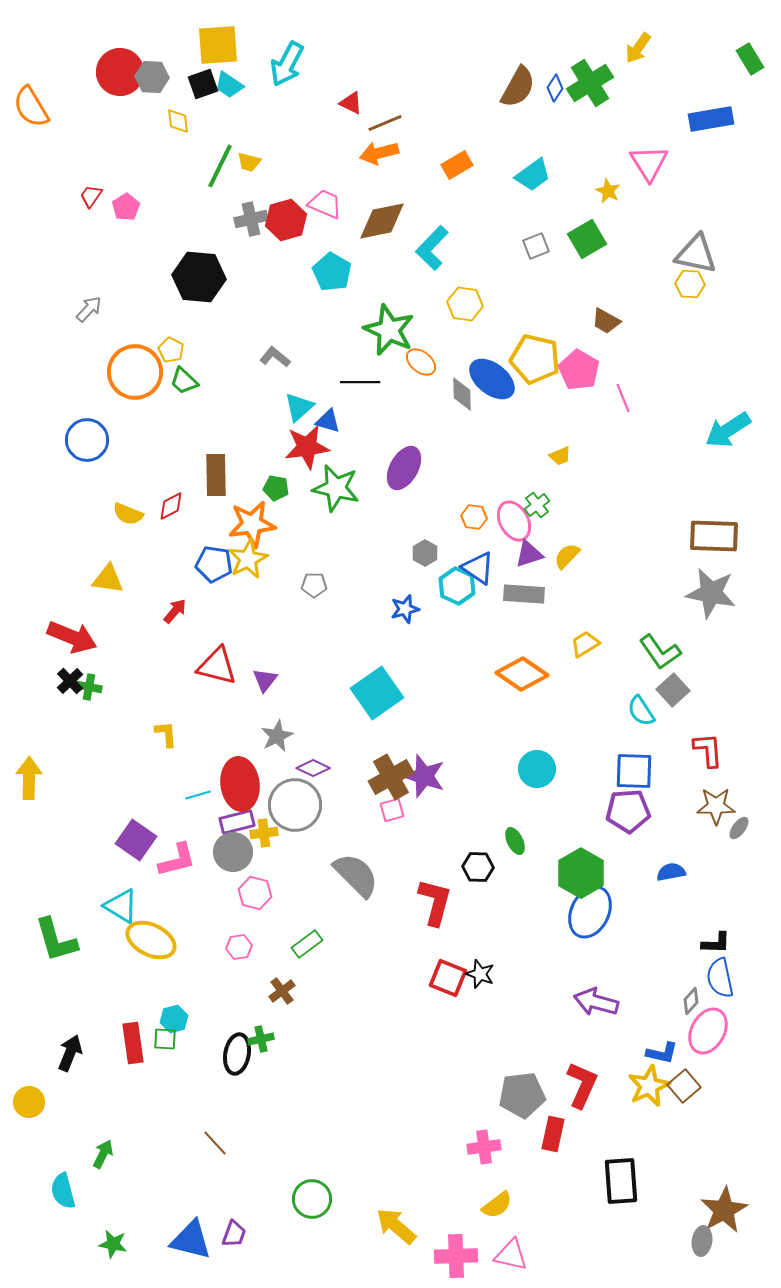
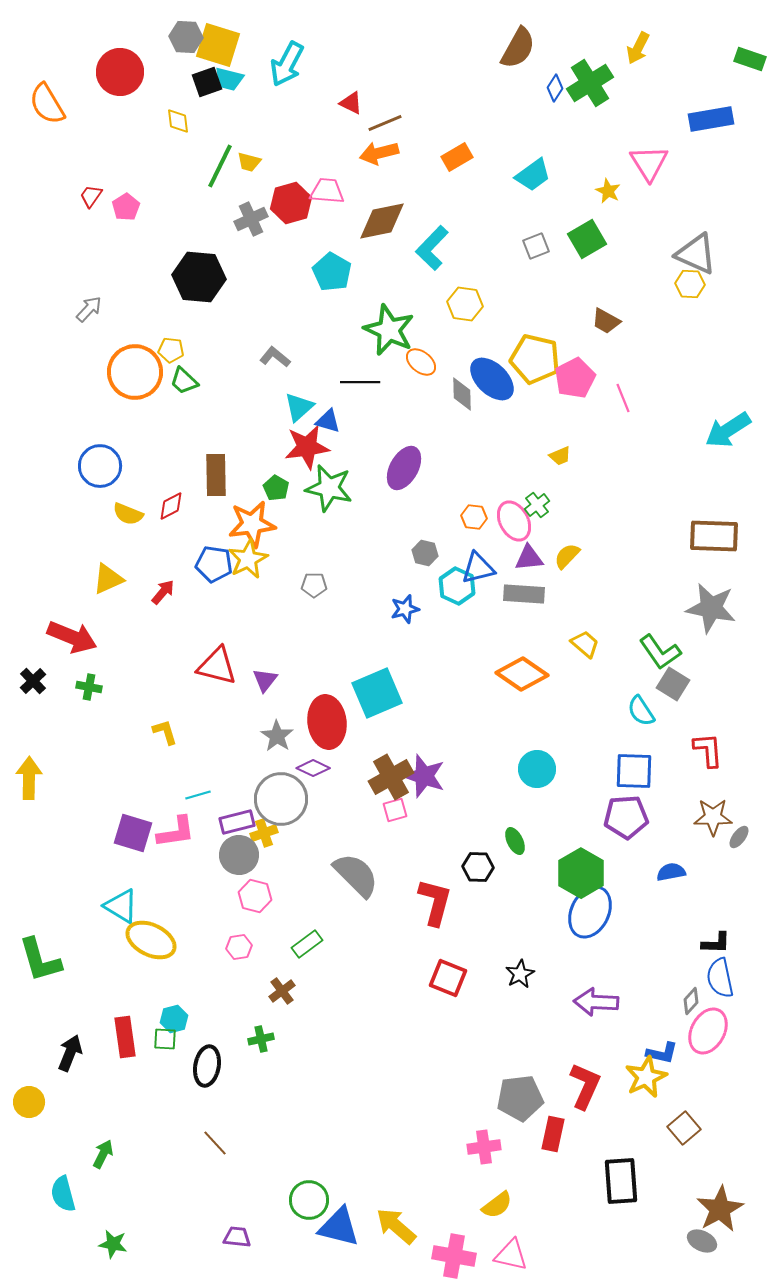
yellow square at (218, 45): rotated 21 degrees clockwise
yellow arrow at (638, 48): rotated 8 degrees counterclockwise
green rectangle at (750, 59): rotated 40 degrees counterclockwise
gray hexagon at (152, 77): moved 34 px right, 40 px up
black square at (203, 84): moved 4 px right, 2 px up
cyan trapezoid at (229, 85): moved 6 px up; rotated 20 degrees counterclockwise
brown semicircle at (518, 87): moved 39 px up
orange semicircle at (31, 107): moved 16 px right, 3 px up
orange rectangle at (457, 165): moved 8 px up
pink trapezoid at (325, 204): moved 2 px right, 13 px up; rotated 18 degrees counterclockwise
gray cross at (251, 219): rotated 12 degrees counterclockwise
red hexagon at (286, 220): moved 5 px right, 17 px up
gray triangle at (696, 254): rotated 12 degrees clockwise
yellow pentagon at (171, 350): rotated 20 degrees counterclockwise
pink pentagon at (579, 370): moved 4 px left, 8 px down; rotated 15 degrees clockwise
blue ellipse at (492, 379): rotated 6 degrees clockwise
blue circle at (87, 440): moved 13 px right, 26 px down
green pentagon at (276, 488): rotated 20 degrees clockwise
green star at (336, 488): moved 7 px left
gray hexagon at (425, 553): rotated 15 degrees counterclockwise
purple triangle at (529, 554): moved 4 px down; rotated 12 degrees clockwise
blue triangle at (478, 568): rotated 48 degrees counterclockwise
yellow triangle at (108, 579): rotated 32 degrees counterclockwise
gray star at (711, 593): moved 15 px down
red arrow at (175, 611): moved 12 px left, 19 px up
yellow trapezoid at (585, 644): rotated 72 degrees clockwise
black cross at (70, 681): moved 37 px left
gray square at (673, 690): moved 6 px up; rotated 16 degrees counterclockwise
cyan square at (377, 693): rotated 12 degrees clockwise
yellow L-shape at (166, 734): moved 1 px left, 2 px up; rotated 12 degrees counterclockwise
gray star at (277, 736): rotated 12 degrees counterclockwise
red ellipse at (240, 784): moved 87 px right, 62 px up
gray circle at (295, 805): moved 14 px left, 6 px up
brown star at (716, 806): moved 3 px left, 11 px down
pink square at (392, 810): moved 3 px right
purple pentagon at (628, 811): moved 2 px left, 6 px down
gray ellipse at (739, 828): moved 9 px down
yellow cross at (264, 833): rotated 12 degrees counterclockwise
purple square at (136, 840): moved 3 px left, 7 px up; rotated 18 degrees counterclockwise
gray circle at (233, 852): moved 6 px right, 3 px down
pink L-shape at (177, 860): moved 1 px left, 28 px up; rotated 6 degrees clockwise
pink hexagon at (255, 893): moved 3 px down
green L-shape at (56, 940): moved 16 px left, 20 px down
black star at (480, 974): moved 40 px right; rotated 24 degrees clockwise
purple arrow at (596, 1002): rotated 12 degrees counterclockwise
red rectangle at (133, 1043): moved 8 px left, 6 px up
black ellipse at (237, 1054): moved 30 px left, 12 px down
red L-shape at (582, 1085): moved 3 px right, 1 px down
yellow star at (649, 1086): moved 3 px left, 9 px up
brown square at (684, 1086): moved 42 px down
gray pentagon at (522, 1095): moved 2 px left, 3 px down
cyan semicircle at (63, 1191): moved 3 px down
green circle at (312, 1199): moved 3 px left, 1 px down
brown star at (724, 1210): moved 4 px left, 1 px up
purple trapezoid at (234, 1234): moved 3 px right, 3 px down; rotated 104 degrees counterclockwise
blue triangle at (191, 1240): moved 148 px right, 13 px up
gray ellipse at (702, 1241): rotated 72 degrees counterclockwise
pink cross at (456, 1256): moved 2 px left; rotated 12 degrees clockwise
